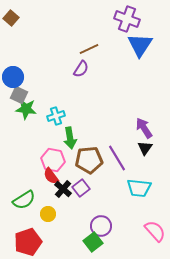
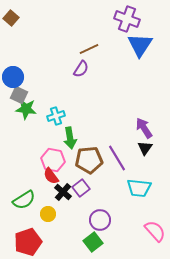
black cross: moved 3 px down
purple circle: moved 1 px left, 6 px up
